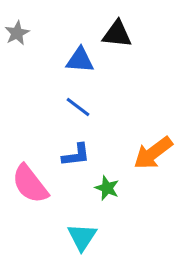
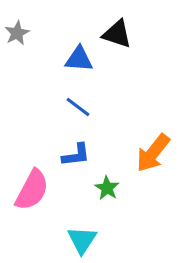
black triangle: rotated 12 degrees clockwise
blue triangle: moved 1 px left, 1 px up
orange arrow: rotated 15 degrees counterclockwise
pink semicircle: moved 2 px right, 6 px down; rotated 114 degrees counterclockwise
green star: rotated 10 degrees clockwise
cyan triangle: moved 3 px down
